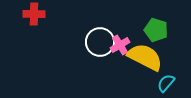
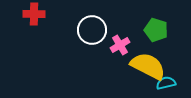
white circle: moved 8 px left, 12 px up
yellow semicircle: moved 3 px right, 9 px down
cyan semicircle: rotated 36 degrees clockwise
